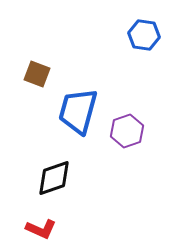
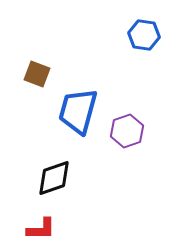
red L-shape: rotated 24 degrees counterclockwise
